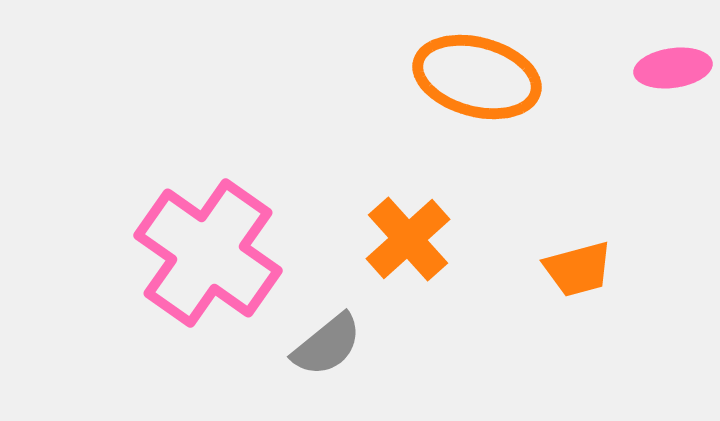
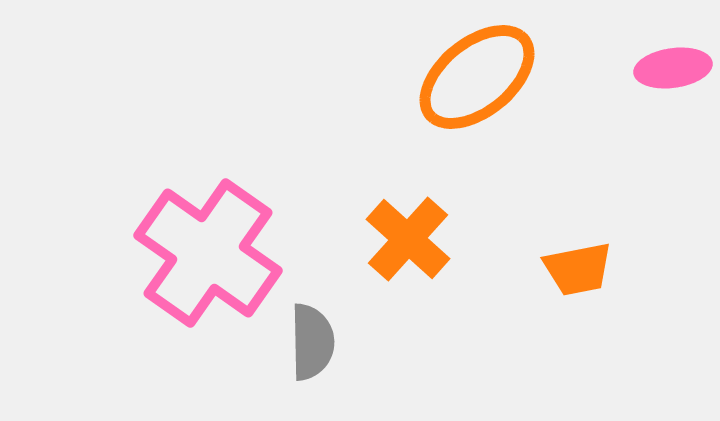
orange ellipse: rotated 54 degrees counterclockwise
orange cross: rotated 6 degrees counterclockwise
orange trapezoid: rotated 4 degrees clockwise
gray semicircle: moved 15 px left, 3 px up; rotated 52 degrees counterclockwise
